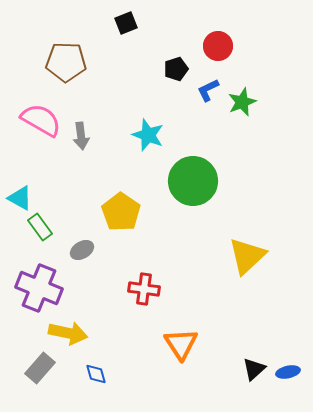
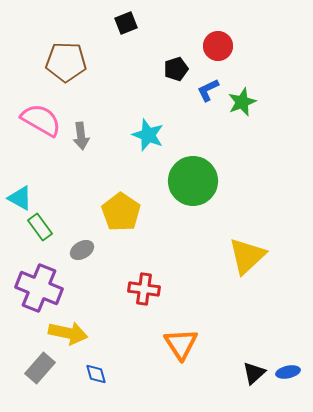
black triangle: moved 4 px down
